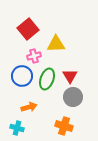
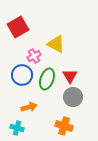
red square: moved 10 px left, 2 px up; rotated 10 degrees clockwise
yellow triangle: rotated 30 degrees clockwise
pink cross: rotated 16 degrees counterclockwise
blue circle: moved 1 px up
